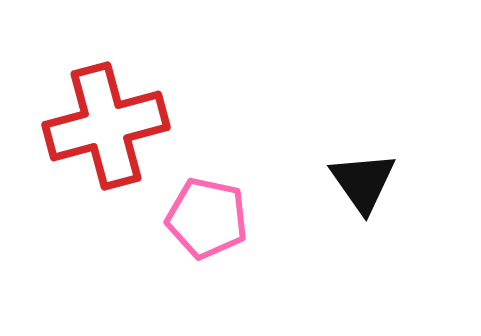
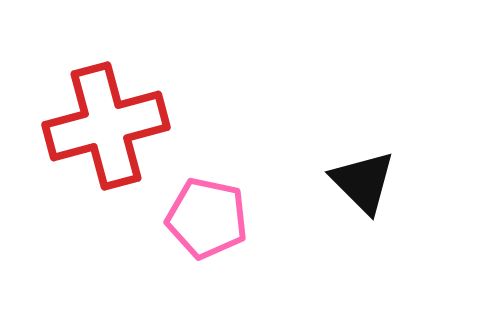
black triangle: rotated 10 degrees counterclockwise
